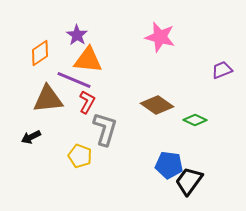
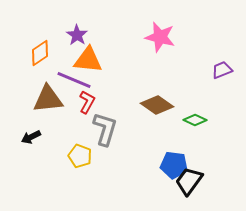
blue pentagon: moved 5 px right
